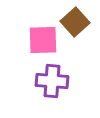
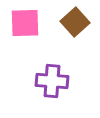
pink square: moved 18 px left, 17 px up
